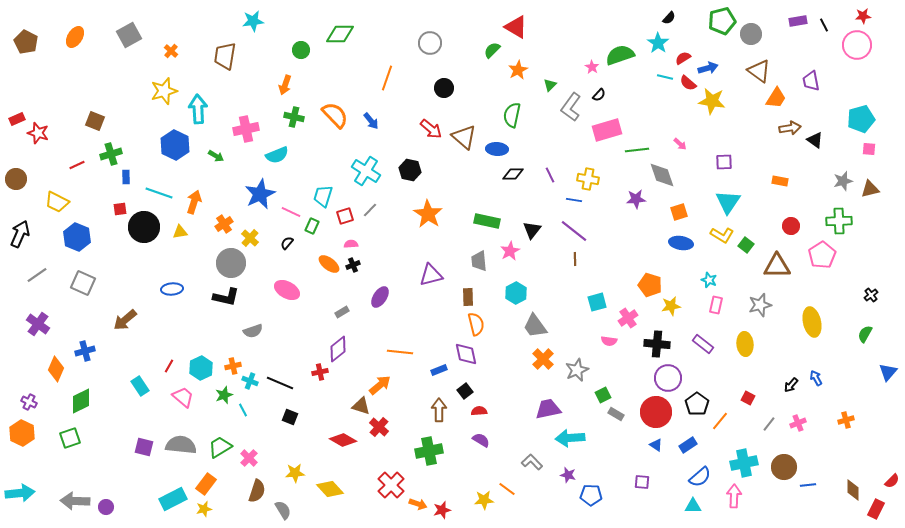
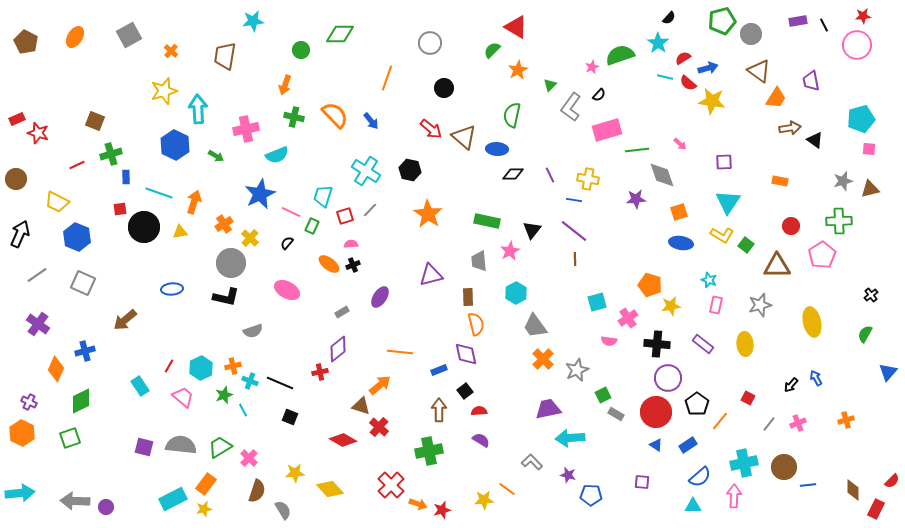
pink star at (592, 67): rotated 16 degrees clockwise
